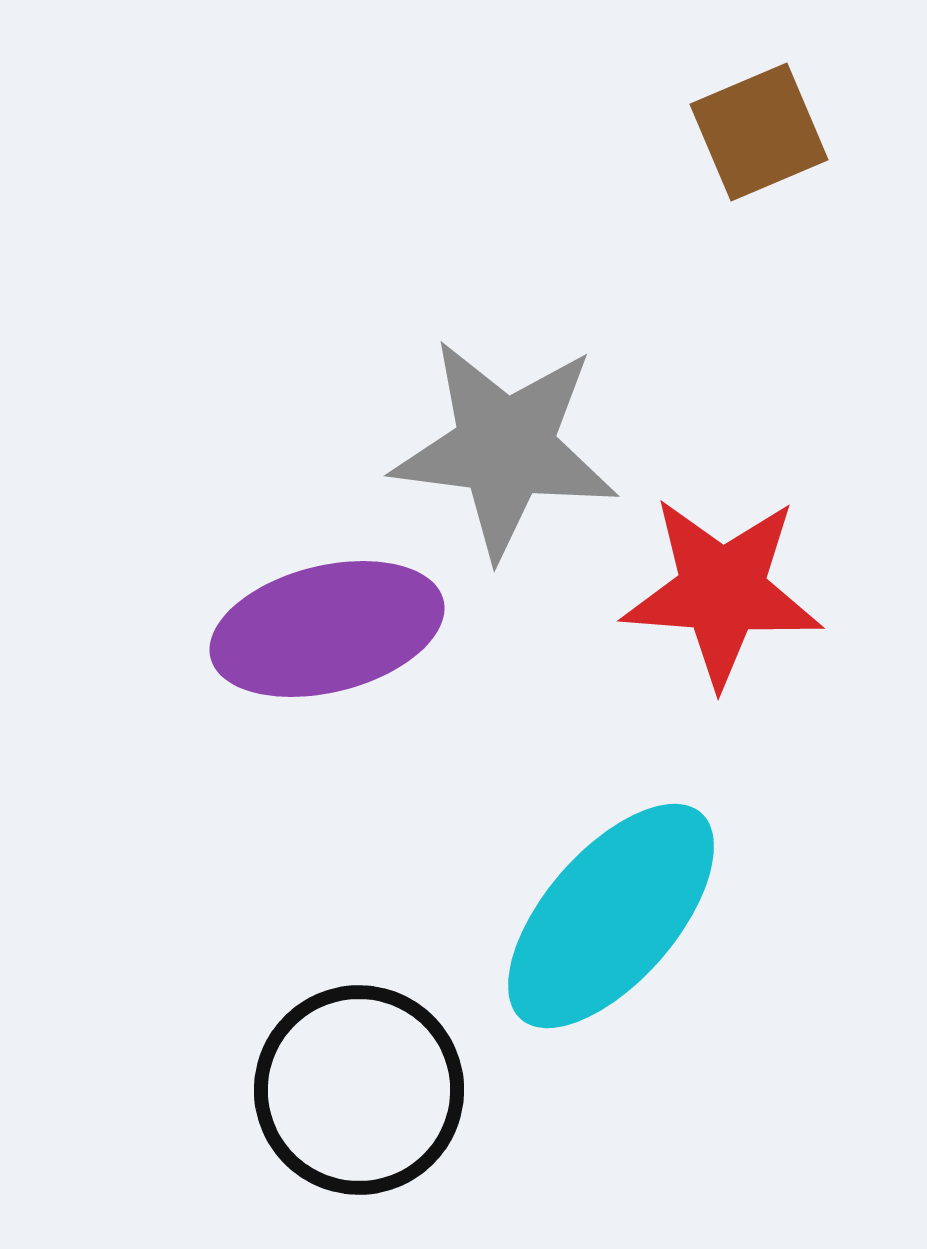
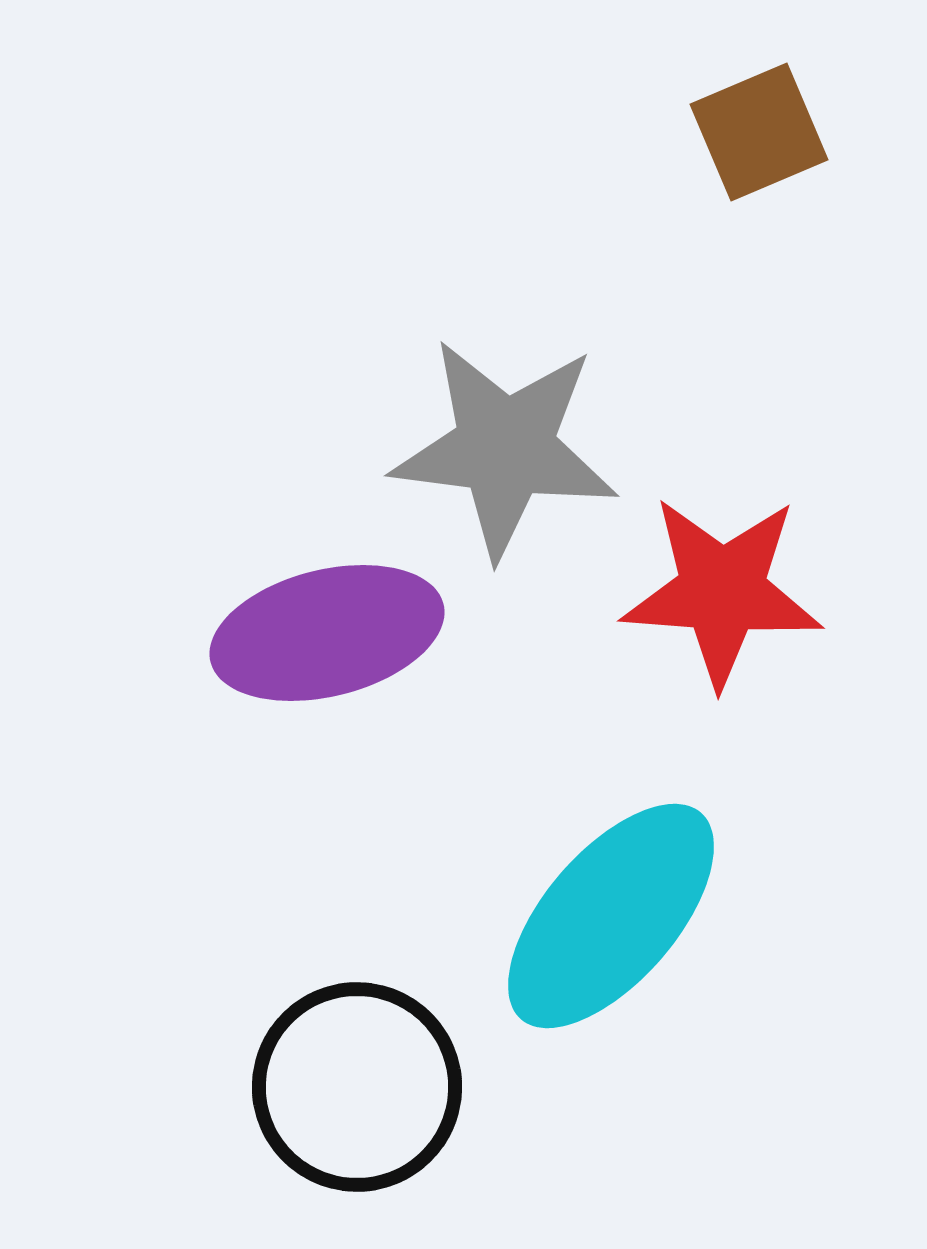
purple ellipse: moved 4 px down
black circle: moved 2 px left, 3 px up
